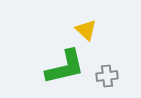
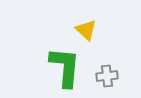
green L-shape: rotated 72 degrees counterclockwise
